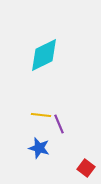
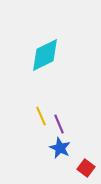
cyan diamond: moved 1 px right
yellow line: moved 1 px down; rotated 60 degrees clockwise
blue star: moved 21 px right; rotated 10 degrees clockwise
